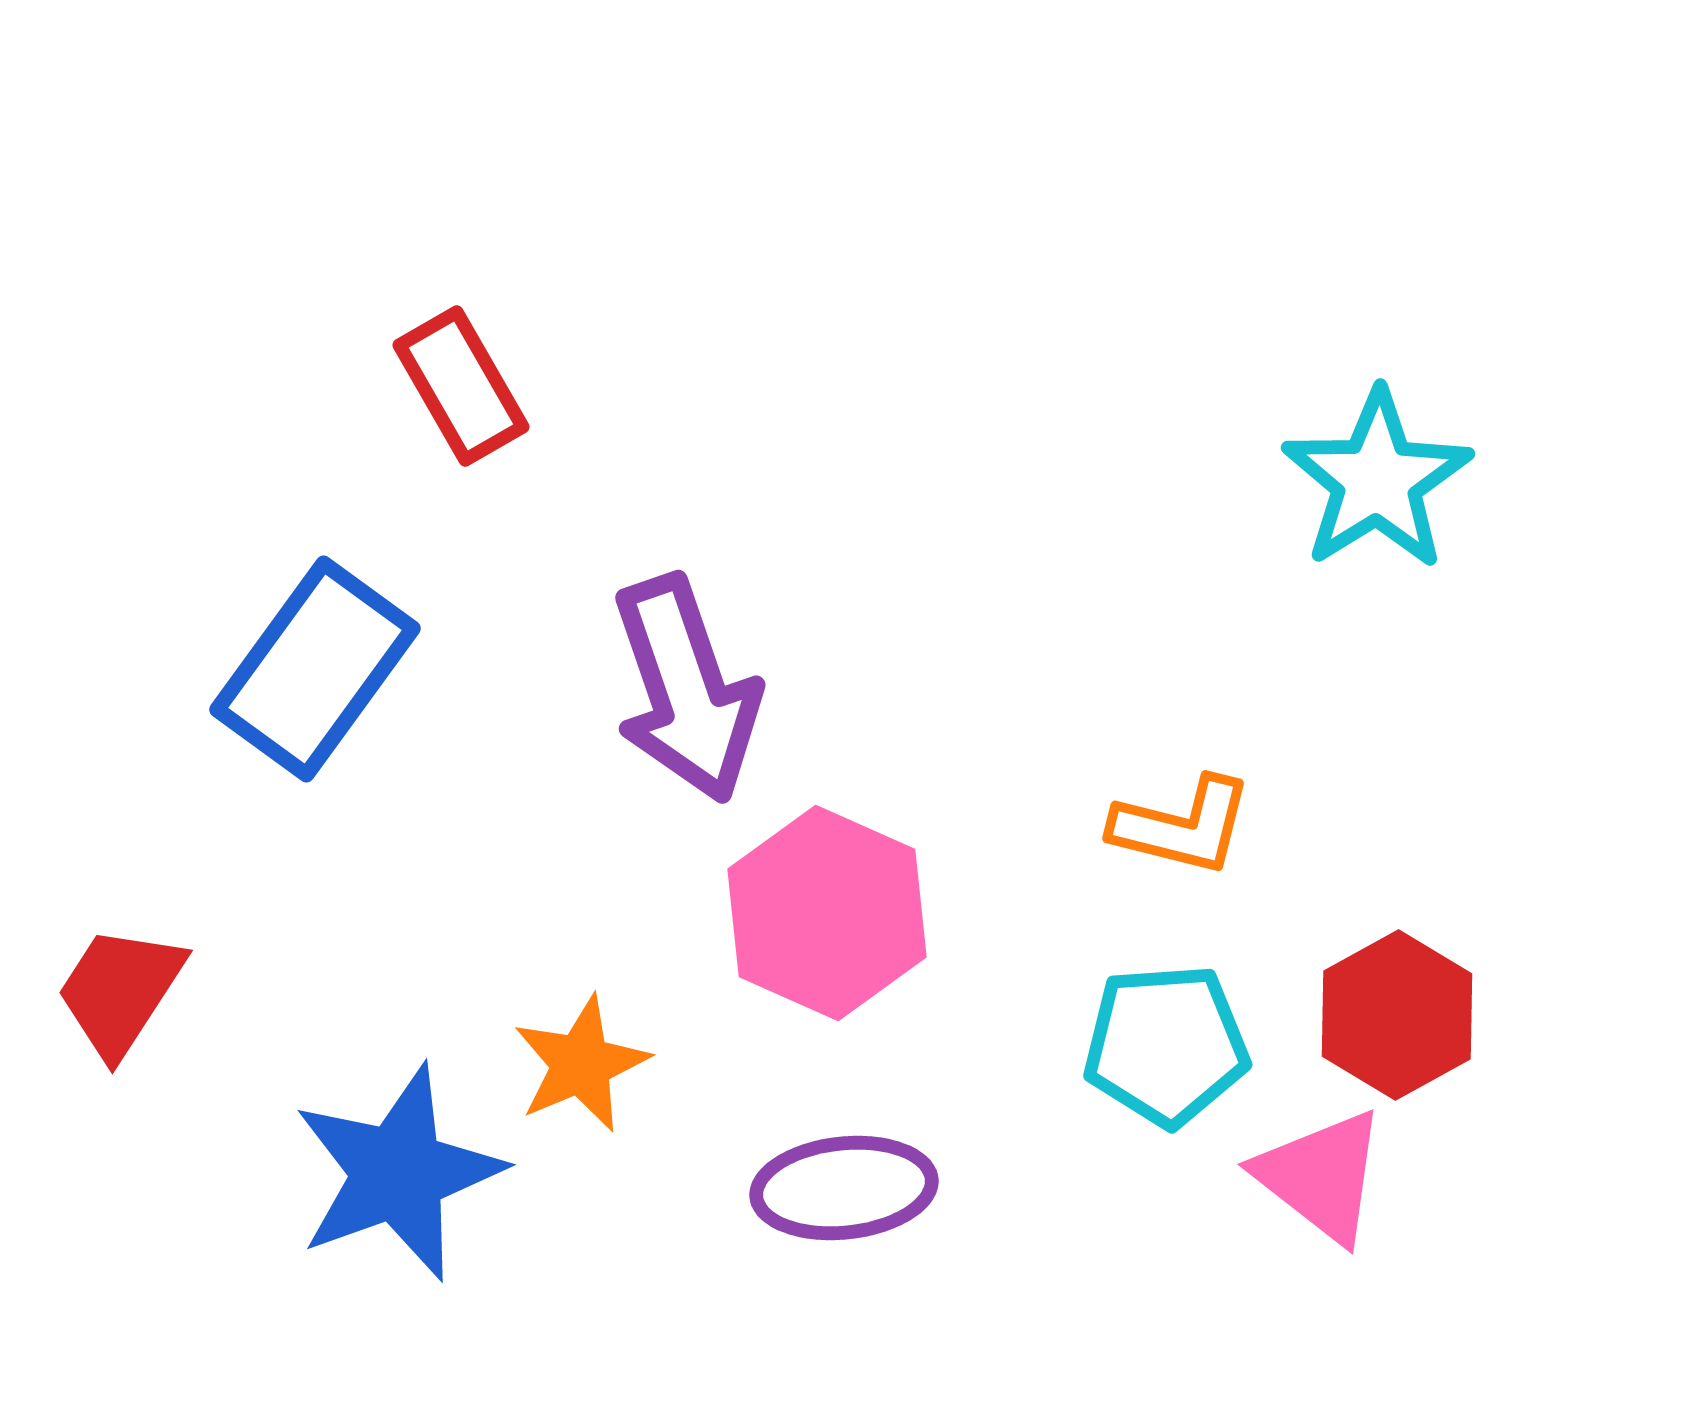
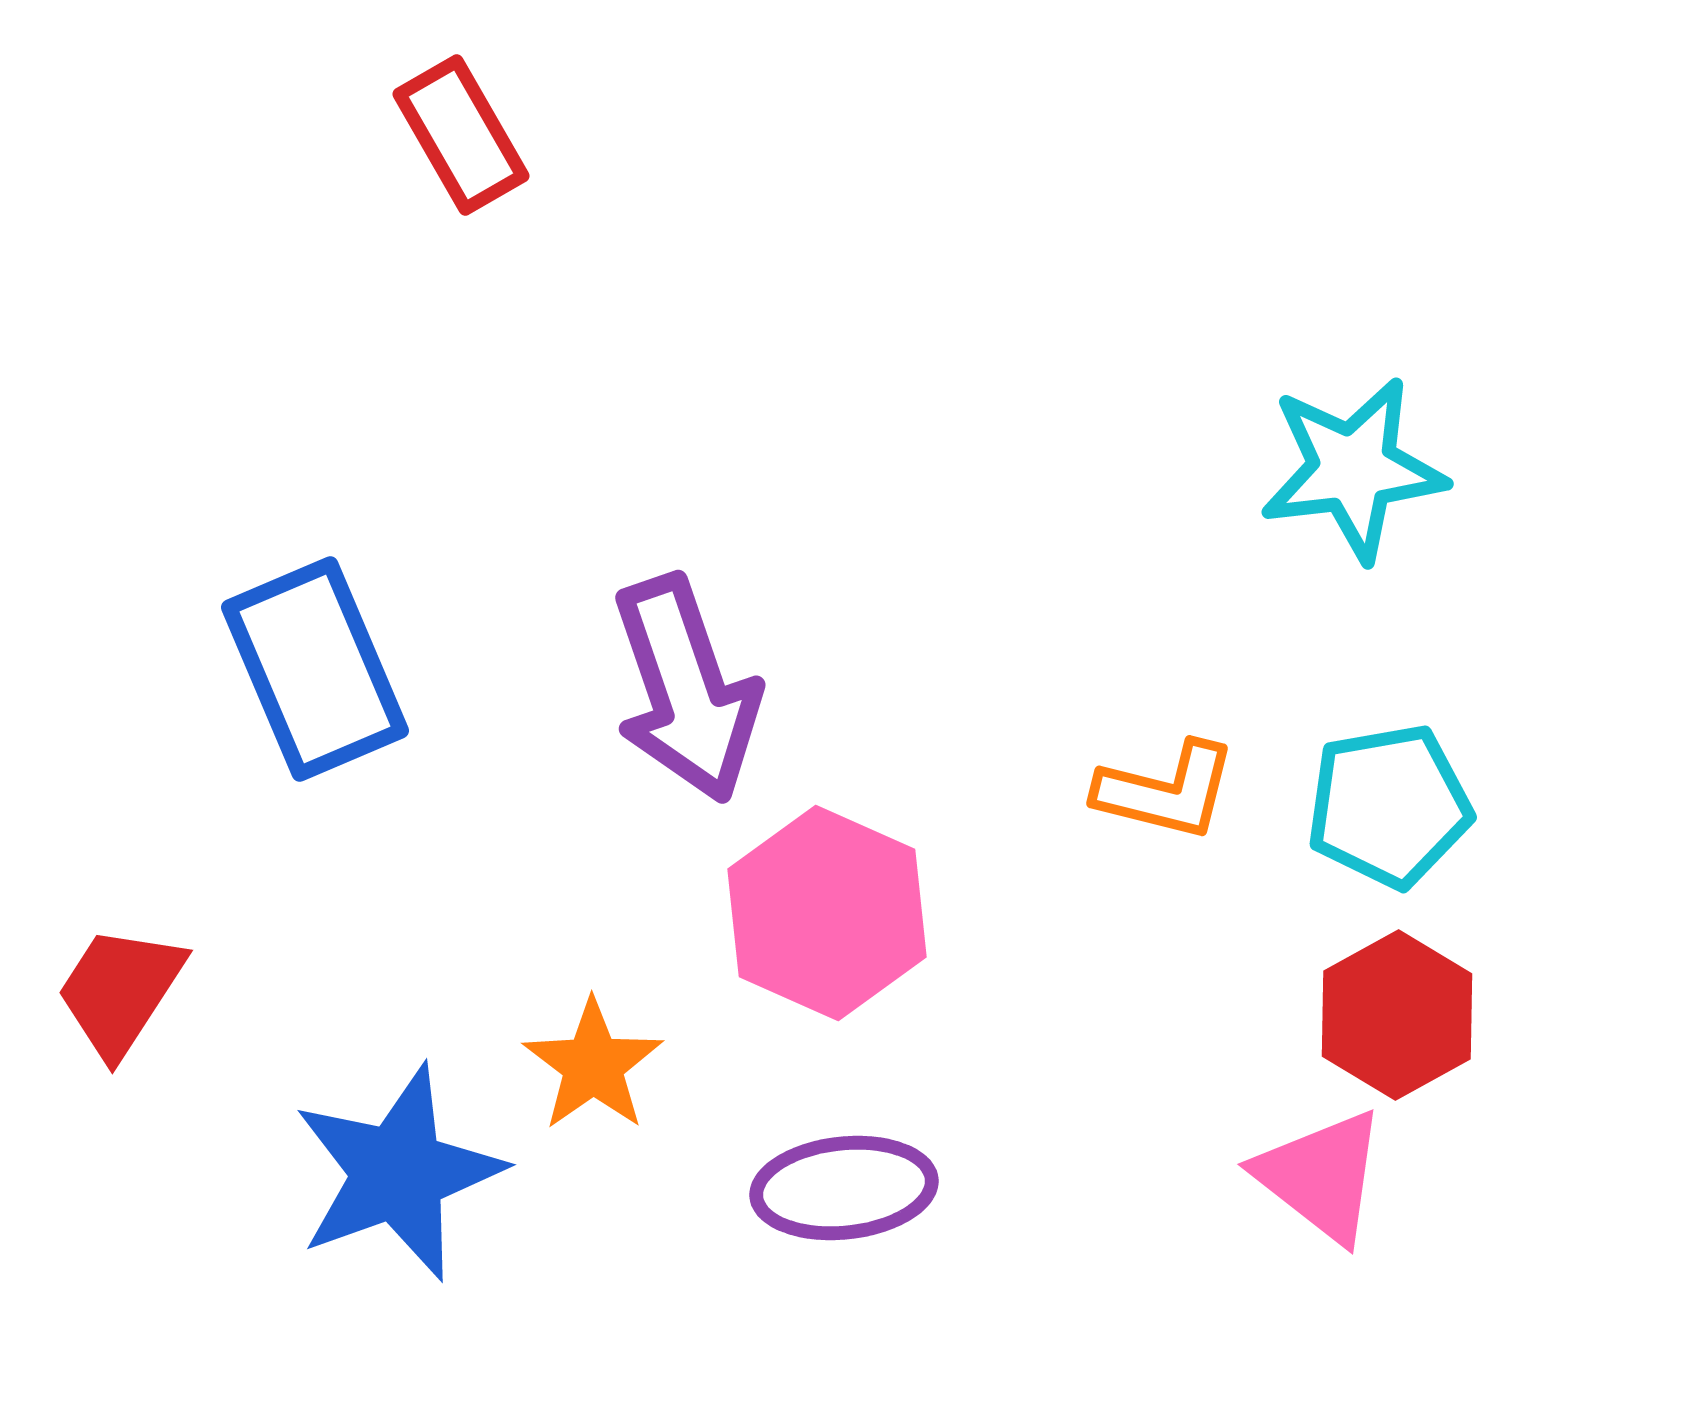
red rectangle: moved 251 px up
cyan star: moved 24 px left, 11 px up; rotated 25 degrees clockwise
blue rectangle: rotated 59 degrees counterclockwise
orange L-shape: moved 16 px left, 35 px up
cyan pentagon: moved 223 px right, 239 px up; rotated 6 degrees counterclockwise
orange star: moved 12 px right, 1 px down; rotated 12 degrees counterclockwise
